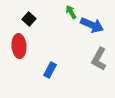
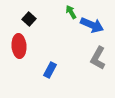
gray L-shape: moved 1 px left, 1 px up
